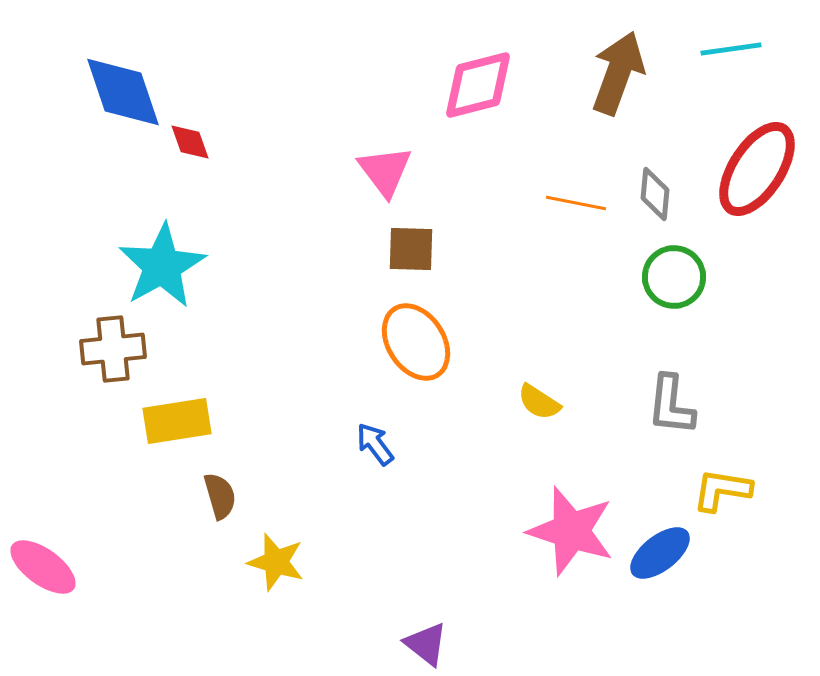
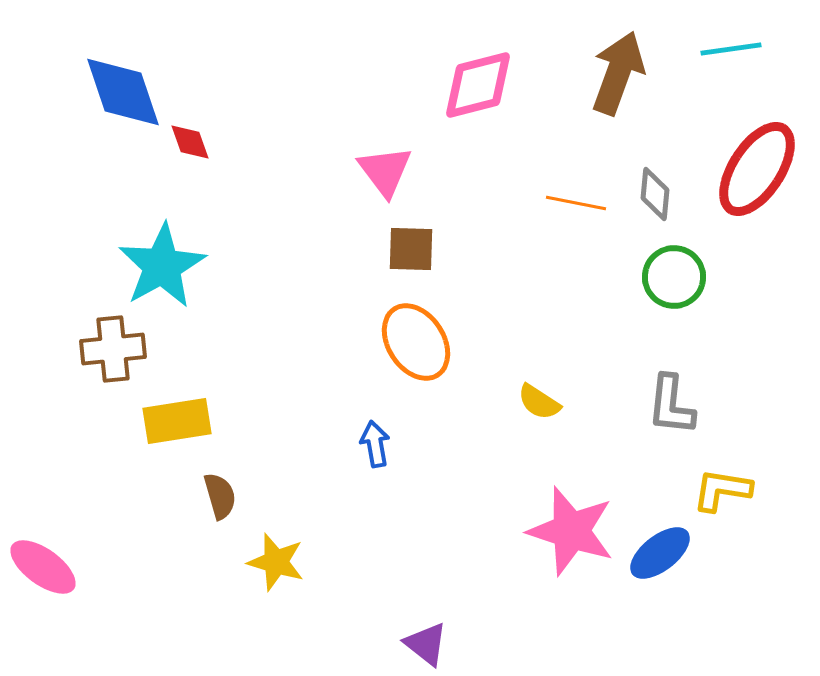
blue arrow: rotated 27 degrees clockwise
